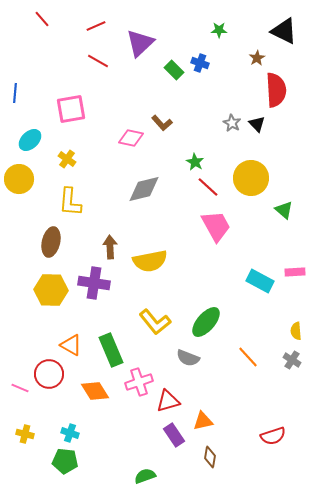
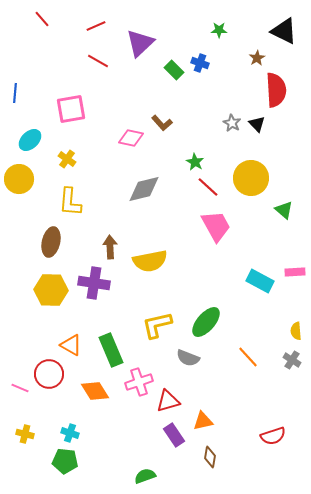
yellow L-shape at (155, 322): moved 2 px right, 3 px down; rotated 116 degrees clockwise
